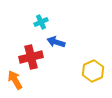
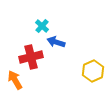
cyan cross: moved 1 px right, 4 px down; rotated 24 degrees counterclockwise
